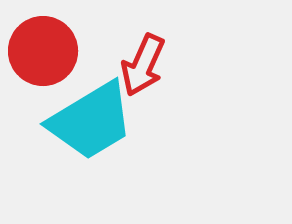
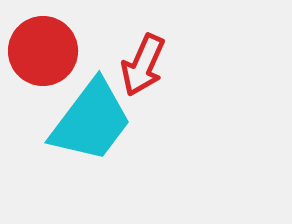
cyan trapezoid: rotated 22 degrees counterclockwise
